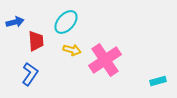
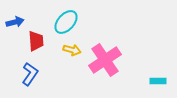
cyan rectangle: rotated 14 degrees clockwise
